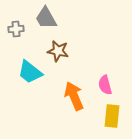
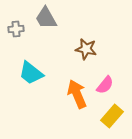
brown star: moved 28 px right, 2 px up
cyan trapezoid: moved 1 px right, 1 px down
pink semicircle: rotated 126 degrees counterclockwise
orange arrow: moved 3 px right, 2 px up
yellow rectangle: rotated 35 degrees clockwise
